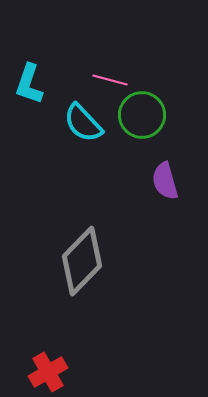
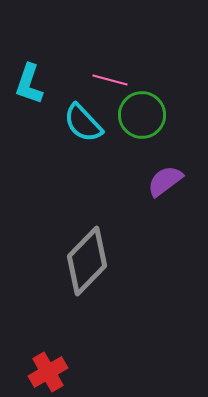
purple semicircle: rotated 69 degrees clockwise
gray diamond: moved 5 px right
